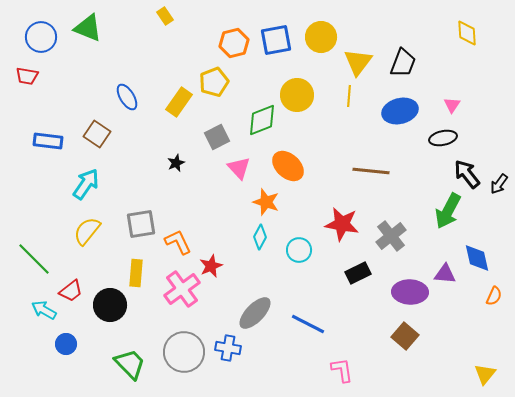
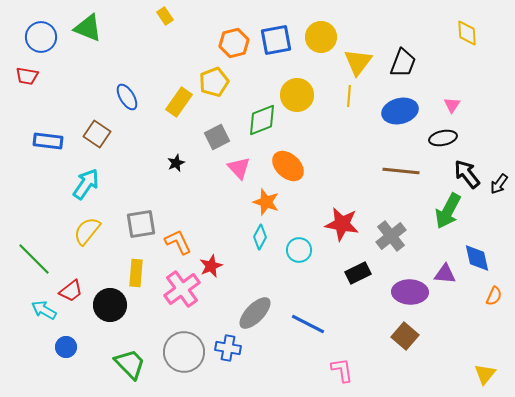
brown line at (371, 171): moved 30 px right
blue circle at (66, 344): moved 3 px down
